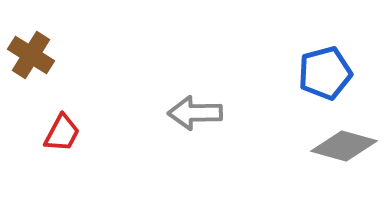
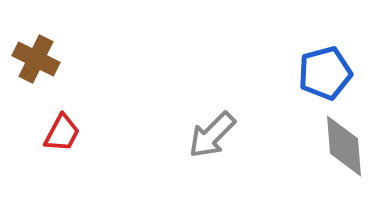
brown cross: moved 5 px right, 4 px down; rotated 6 degrees counterclockwise
gray arrow: moved 17 px right, 22 px down; rotated 44 degrees counterclockwise
gray diamond: rotated 70 degrees clockwise
